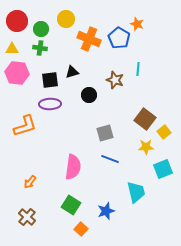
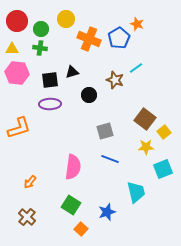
blue pentagon: rotated 10 degrees clockwise
cyan line: moved 2 px left, 1 px up; rotated 48 degrees clockwise
orange L-shape: moved 6 px left, 2 px down
gray square: moved 2 px up
blue star: moved 1 px right, 1 px down
